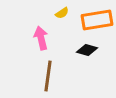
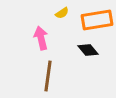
black diamond: moved 1 px right; rotated 35 degrees clockwise
